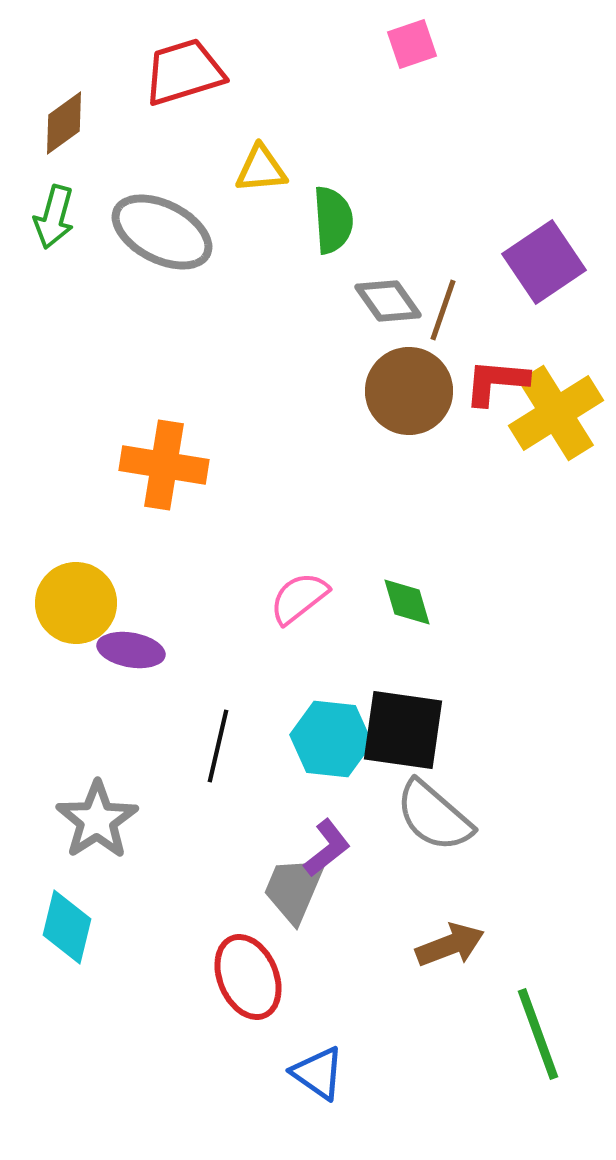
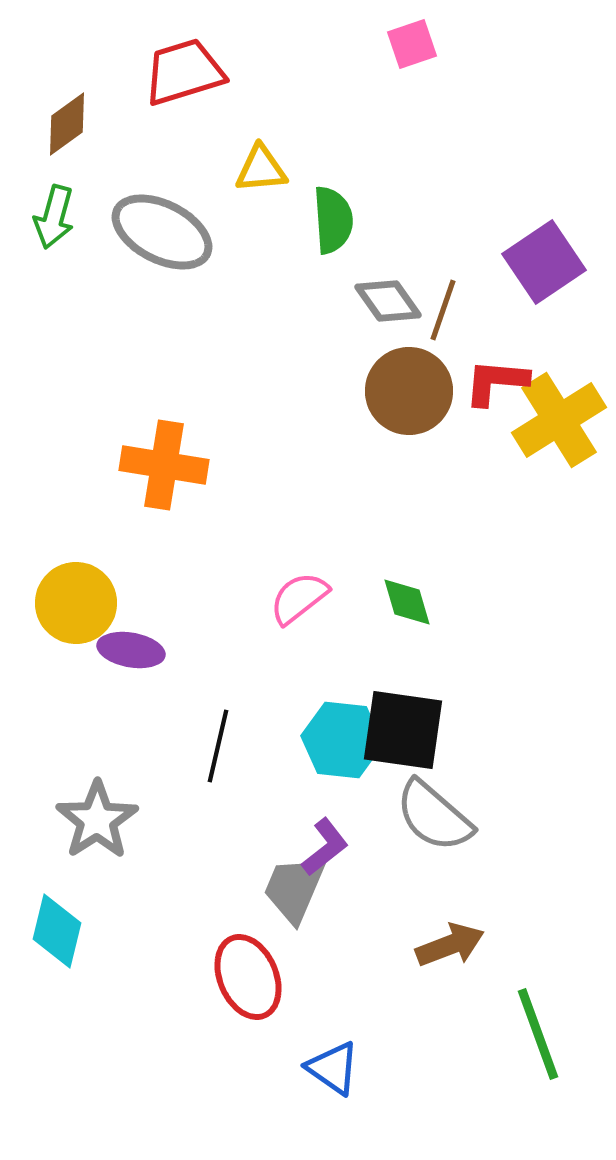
brown diamond: moved 3 px right, 1 px down
yellow cross: moved 3 px right, 7 px down
cyan hexagon: moved 11 px right, 1 px down
purple L-shape: moved 2 px left, 1 px up
cyan diamond: moved 10 px left, 4 px down
blue triangle: moved 15 px right, 5 px up
